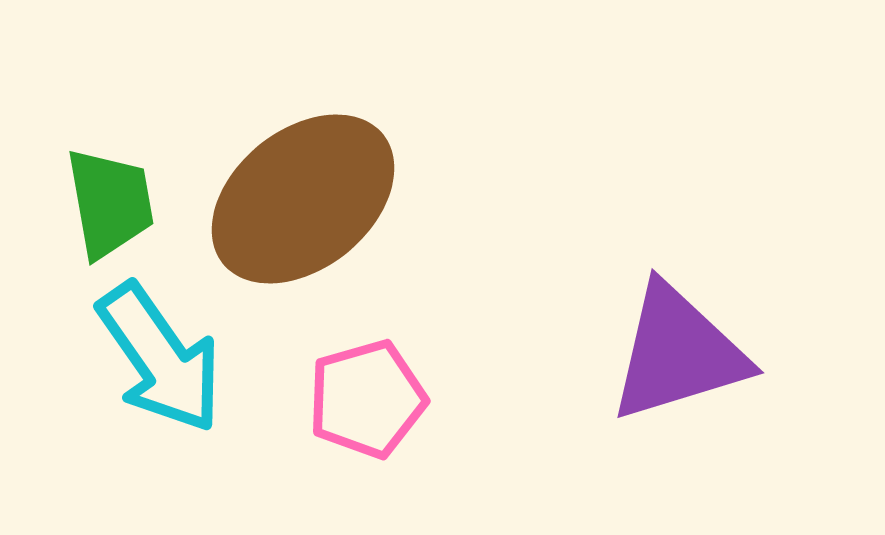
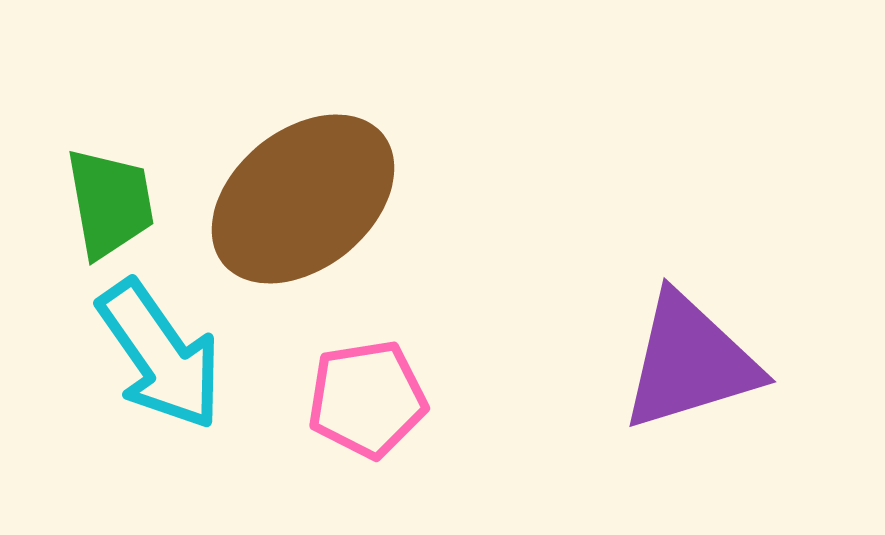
purple triangle: moved 12 px right, 9 px down
cyan arrow: moved 3 px up
pink pentagon: rotated 7 degrees clockwise
